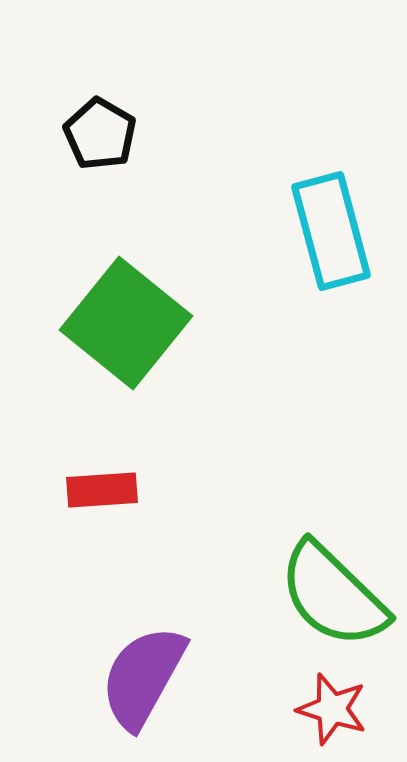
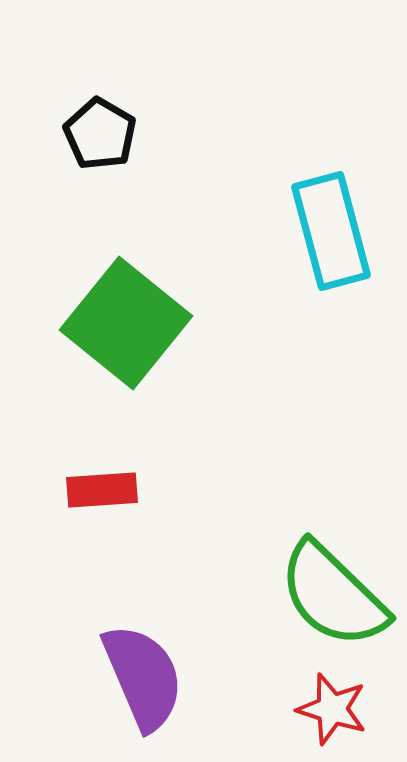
purple semicircle: rotated 128 degrees clockwise
